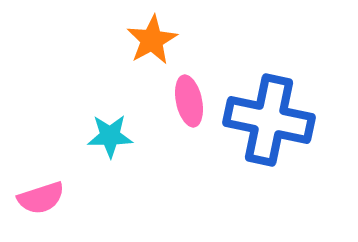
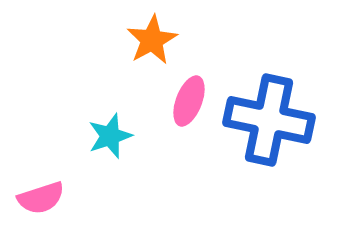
pink ellipse: rotated 33 degrees clockwise
cyan star: rotated 18 degrees counterclockwise
